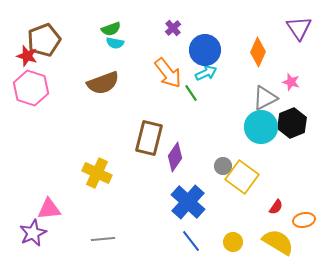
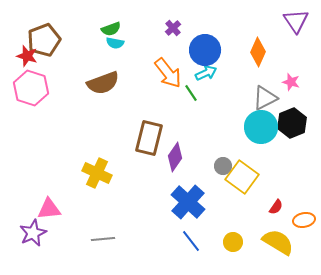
purple triangle: moved 3 px left, 7 px up
